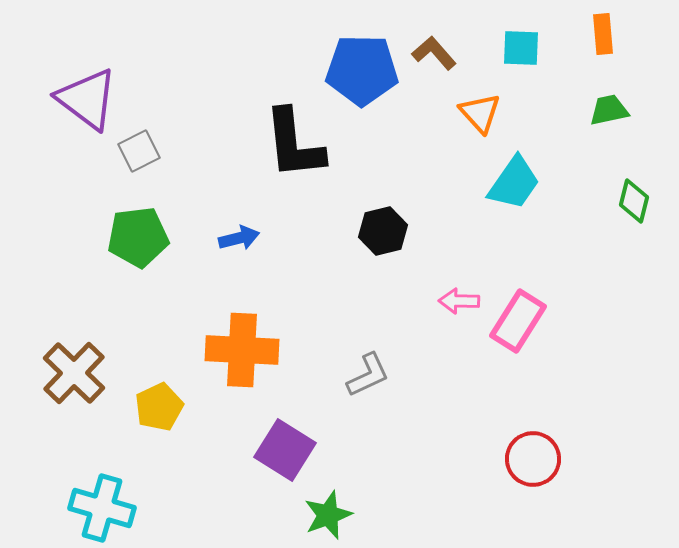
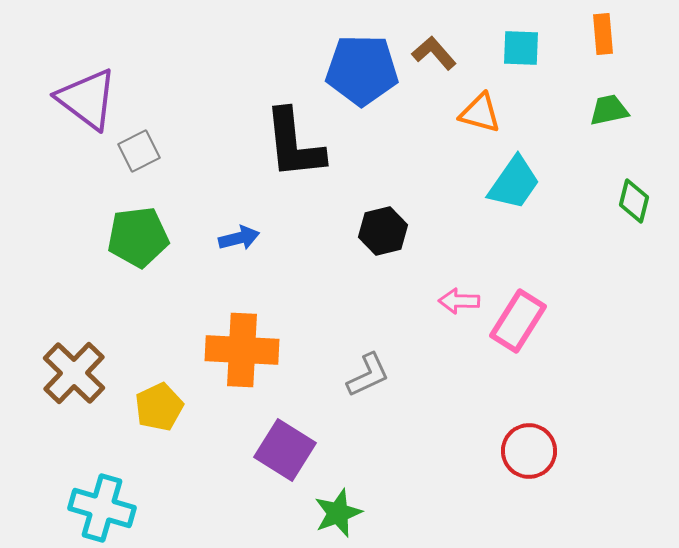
orange triangle: rotated 33 degrees counterclockwise
red circle: moved 4 px left, 8 px up
green star: moved 10 px right, 2 px up
